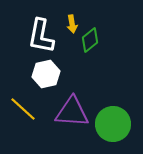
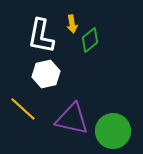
purple triangle: moved 7 px down; rotated 9 degrees clockwise
green circle: moved 7 px down
